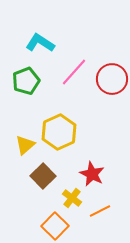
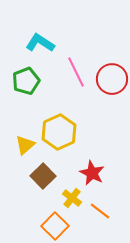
pink line: moved 2 px right; rotated 68 degrees counterclockwise
red star: moved 1 px up
orange line: rotated 65 degrees clockwise
